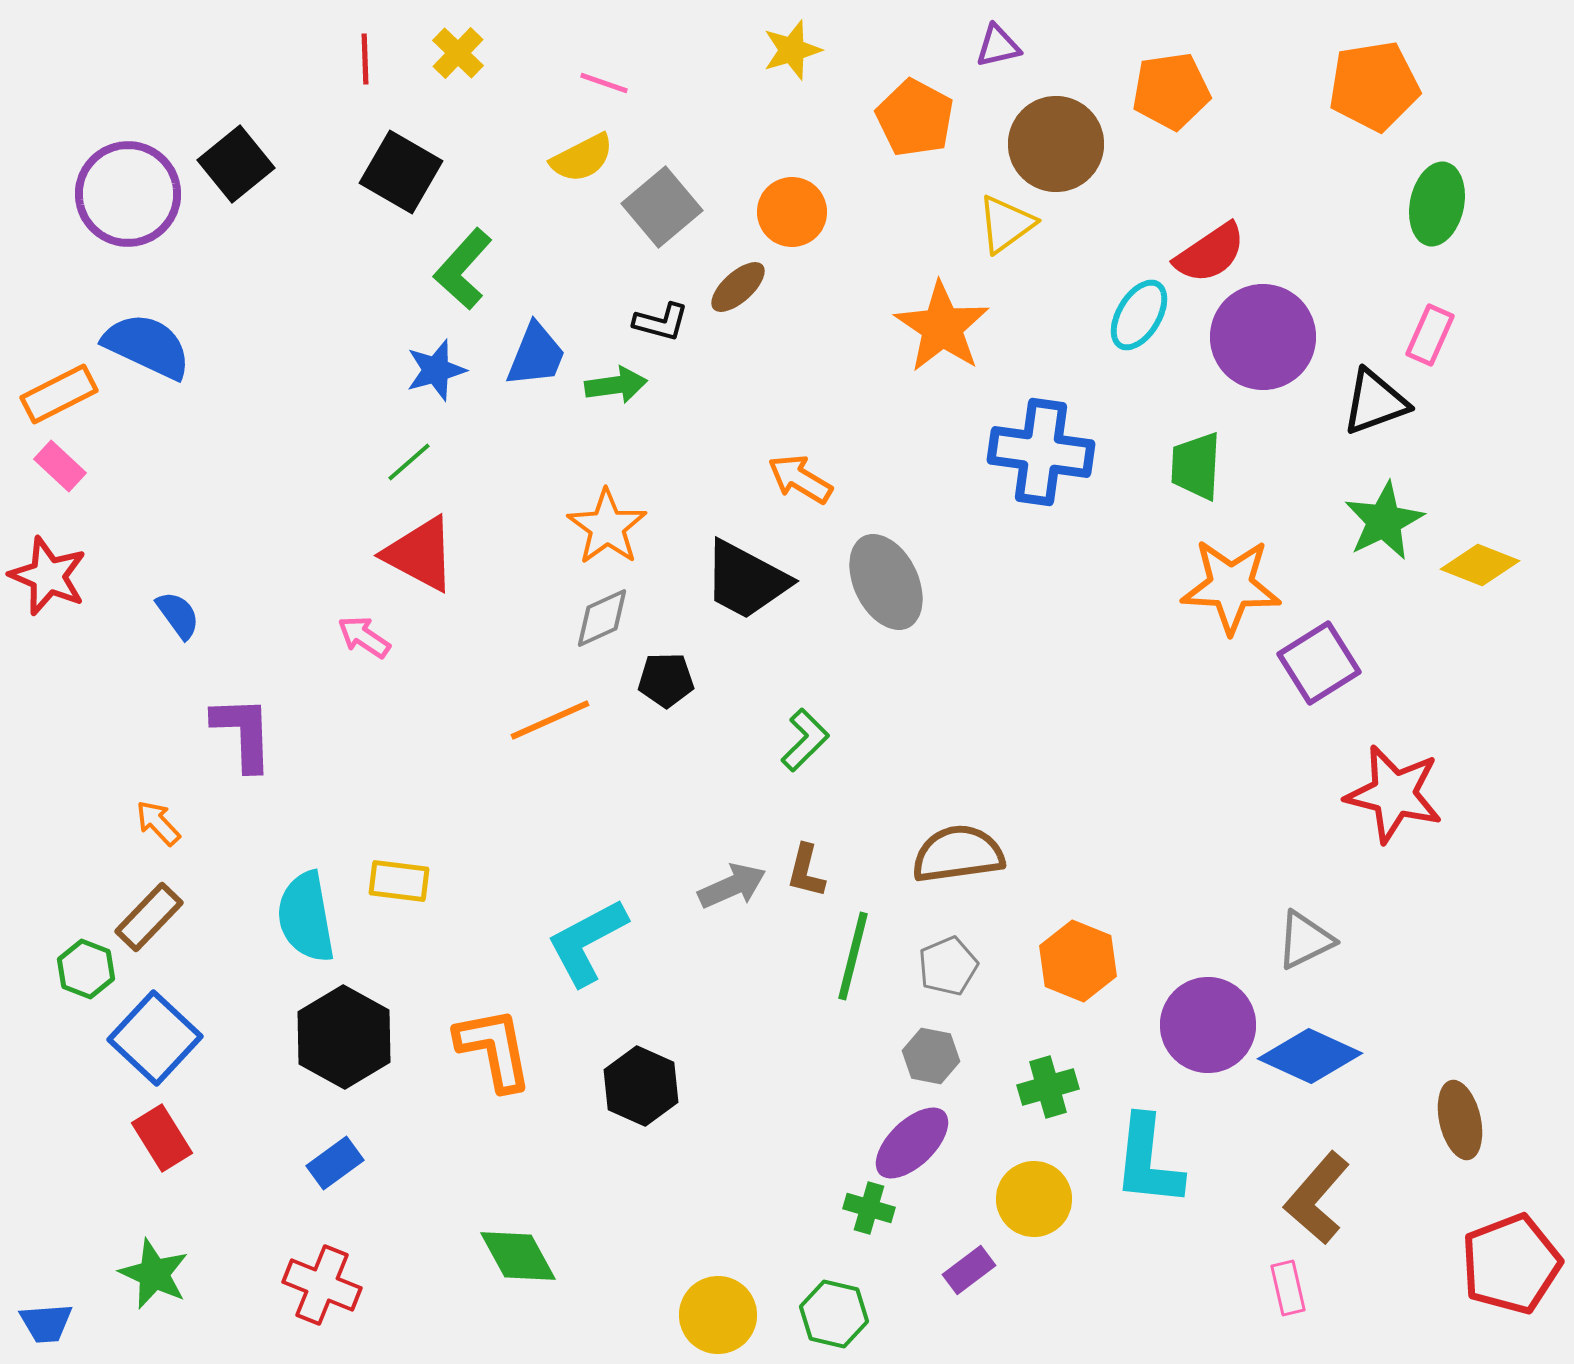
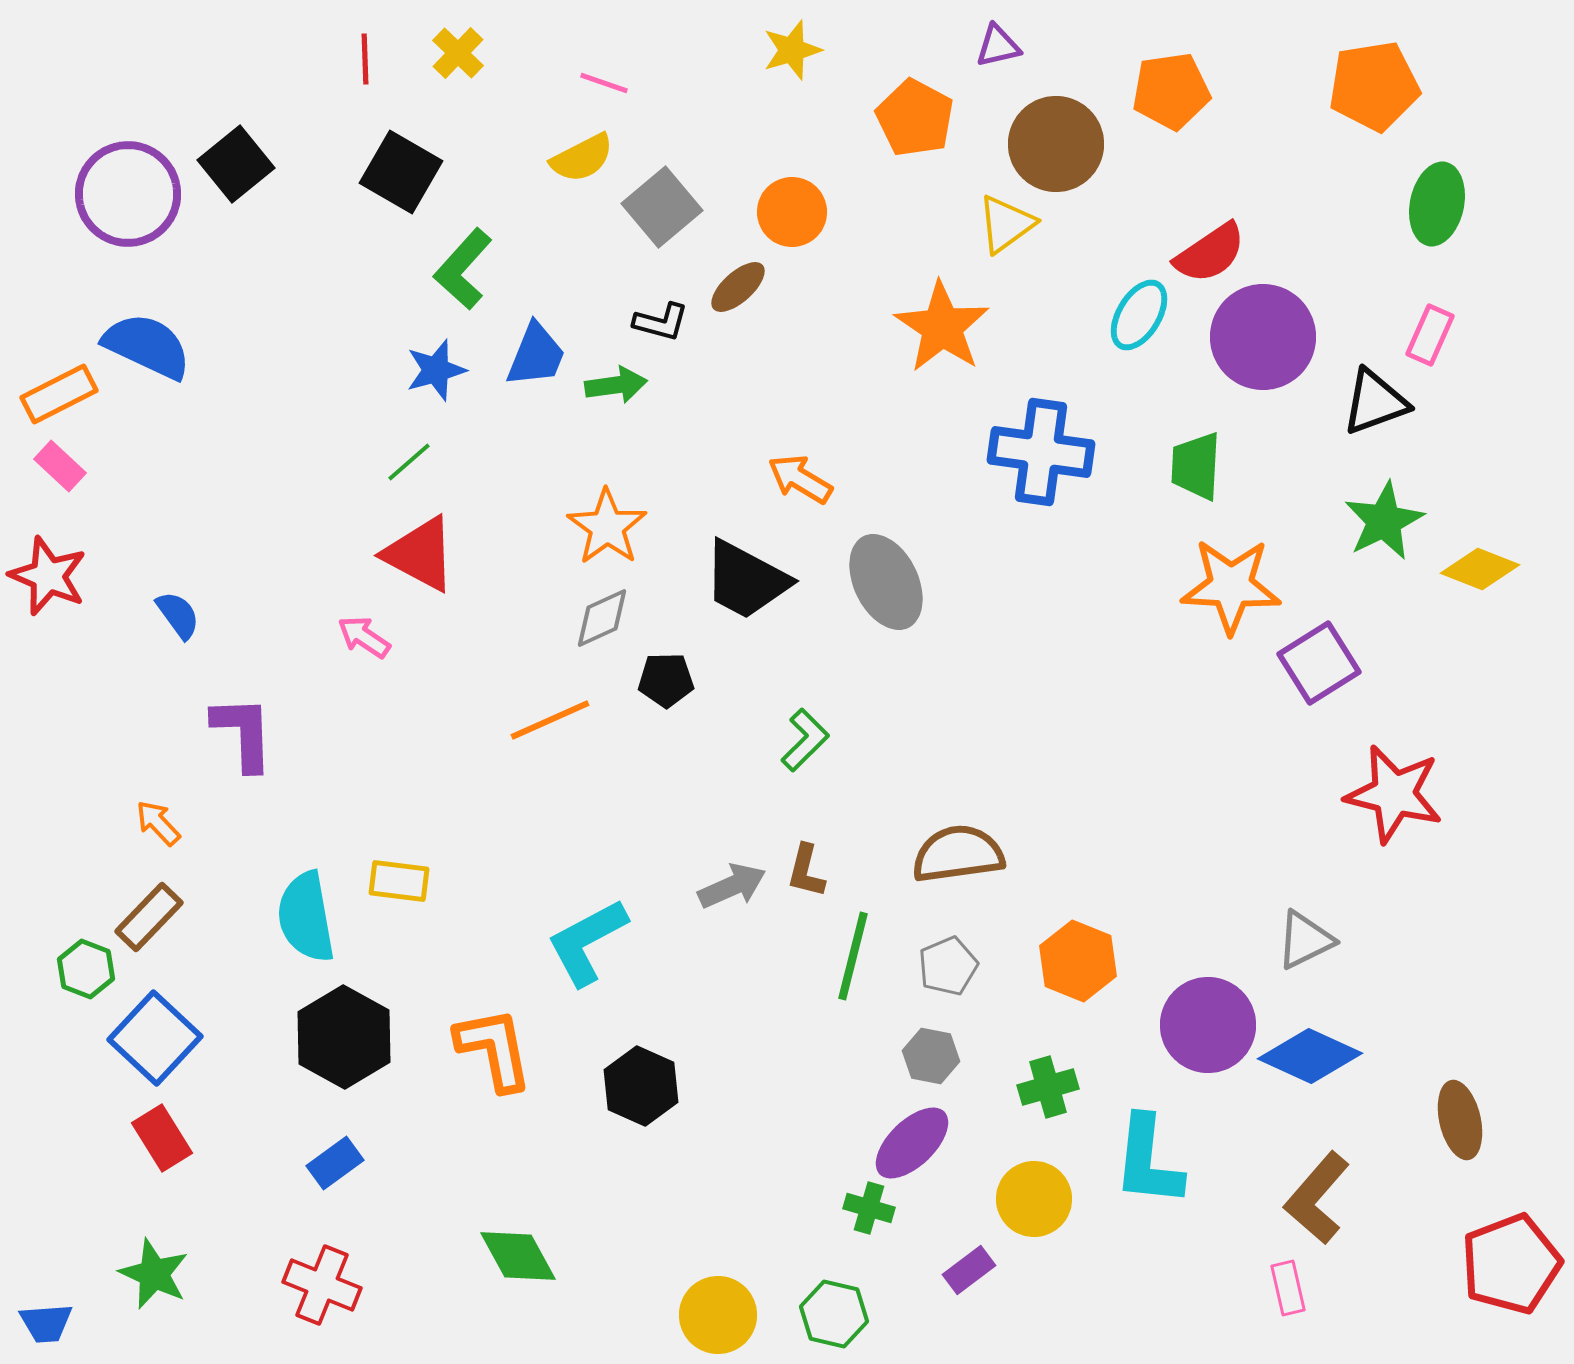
yellow diamond at (1480, 565): moved 4 px down
